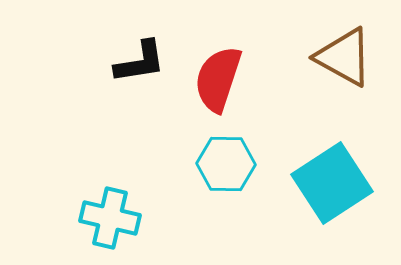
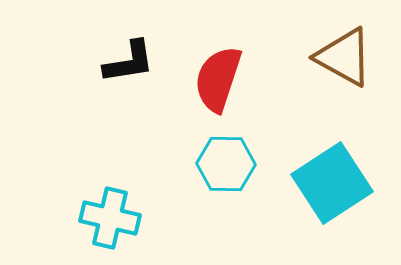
black L-shape: moved 11 px left
